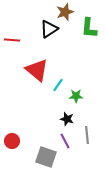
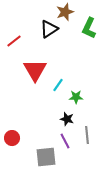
green L-shape: rotated 20 degrees clockwise
red line: moved 2 px right, 1 px down; rotated 42 degrees counterclockwise
red triangle: moved 2 px left; rotated 20 degrees clockwise
green star: moved 1 px down
red circle: moved 3 px up
gray square: rotated 25 degrees counterclockwise
